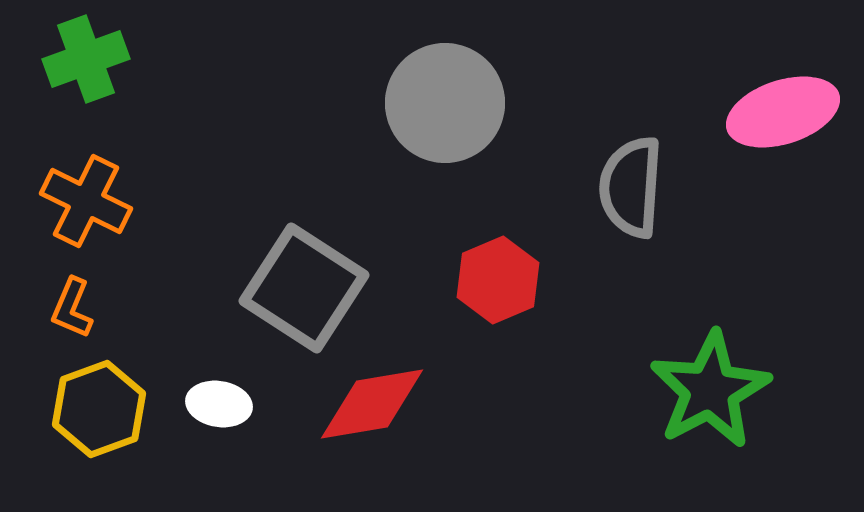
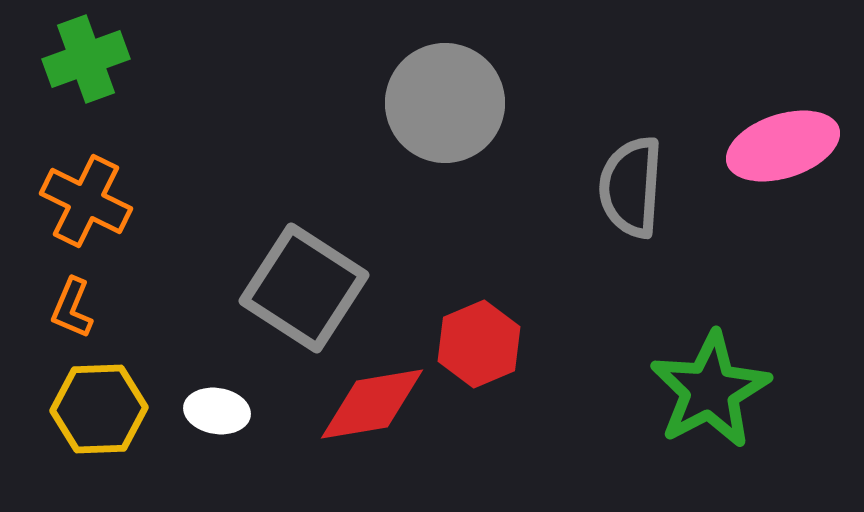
pink ellipse: moved 34 px down
red hexagon: moved 19 px left, 64 px down
white ellipse: moved 2 px left, 7 px down
yellow hexagon: rotated 18 degrees clockwise
